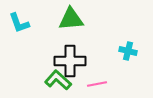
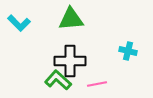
cyan L-shape: rotated 25 degrees counterclockwise
